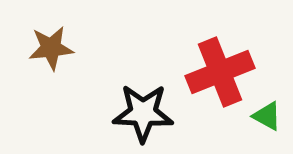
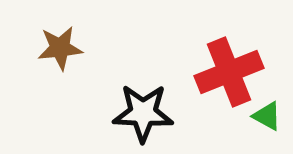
brown star: moved 9 px right
red cross: moved 9 px right
